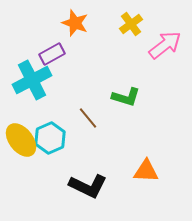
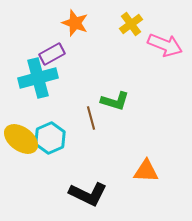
pink arrow: rotated 60 degrees clockwise
cyan cross: moved 6 px right, 2 px up; rotated 12 degrees clockwise
green L-shape: moved 11 px left, 4 px down
brown line: moved 3 px right; rotated 25 degrees clockwise
yellow ellipse: moved 1 px up; rotated 16 degrees counterclockwise
black L-shape: moved 8 px down
